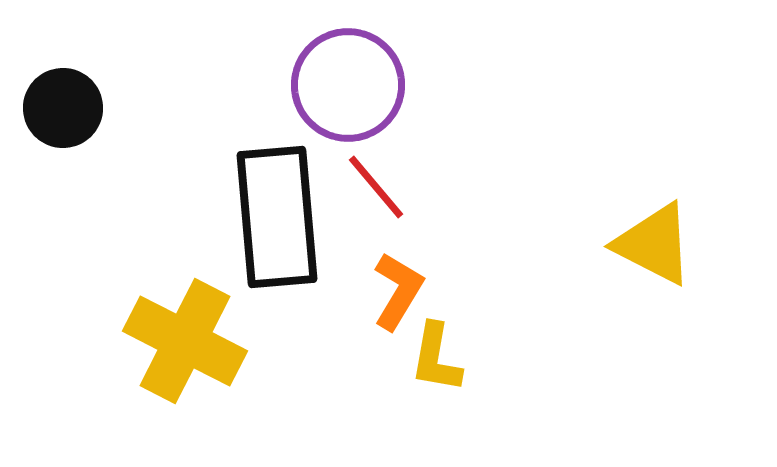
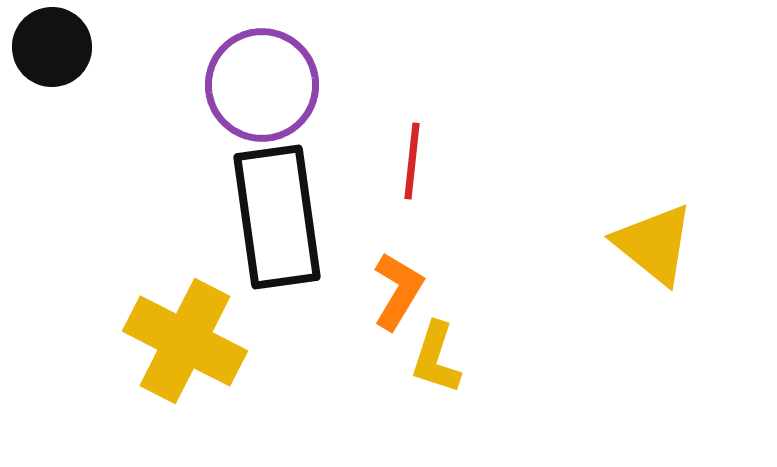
purple circle: moved 86 px left
black circle: moved 11 px left, 61 px up
red line: moved 36 px right, 26 px up; rotated 46 degrees clockwise
black rectangle: rotated 3 degrees counterclockwise
yellow triangle: rotated 12 degrees clockwise
yellow L-shape: rotated 8 degrees clockwise
